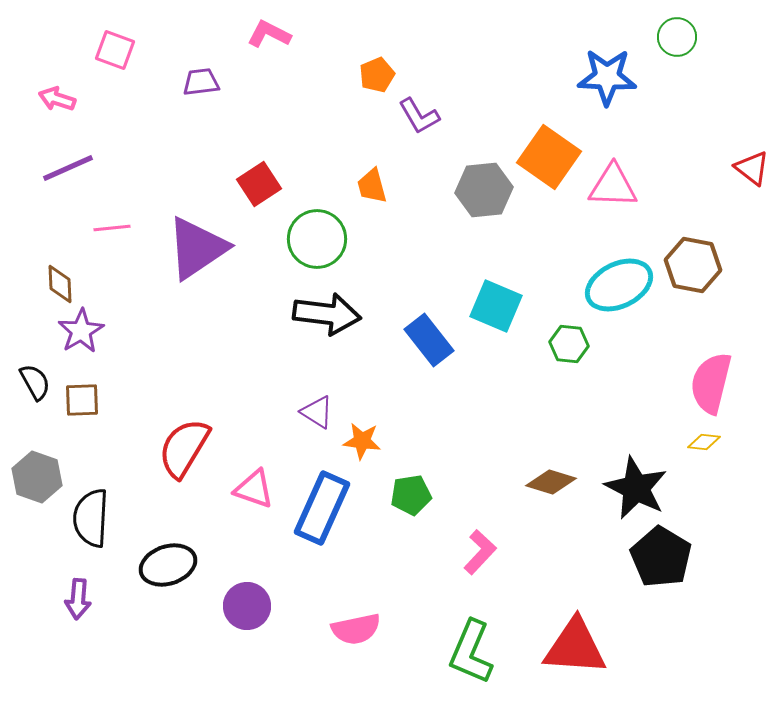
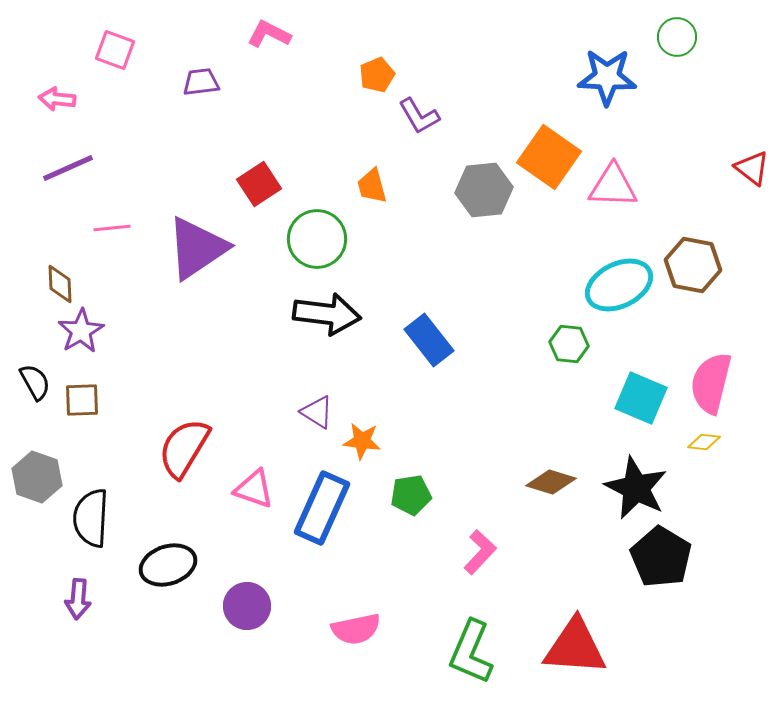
pink arrow at (57, 99): rotated 12 degrees counterclockwise
cyan square at (496, 306): moved 145 px right, 92 px down
